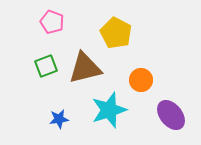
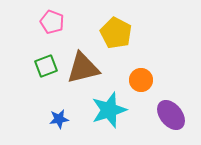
brown triangle: moved 2 px left
